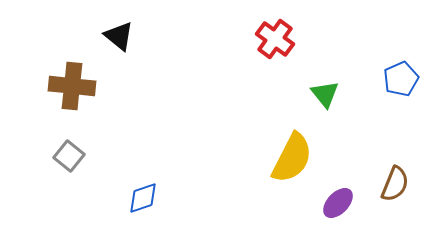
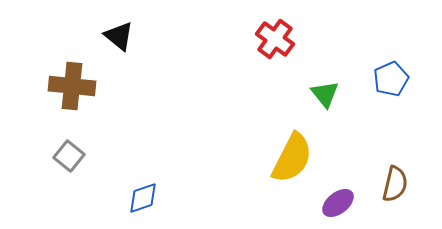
blue pentagon: moved 10 px left
brown semicircle: rotated 9 degrees counterclockwise
purple ellipse: rotated 8 degrees clockwise
